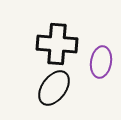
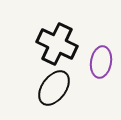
black cross: rotated 21 degrees clockwise
